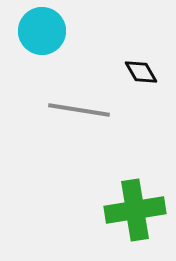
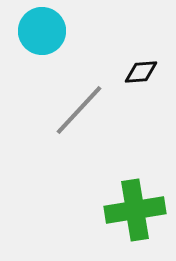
black diamond: rotated 64 degrees counterclockwise
gray line: rotated 56 degrees counterclockwise
